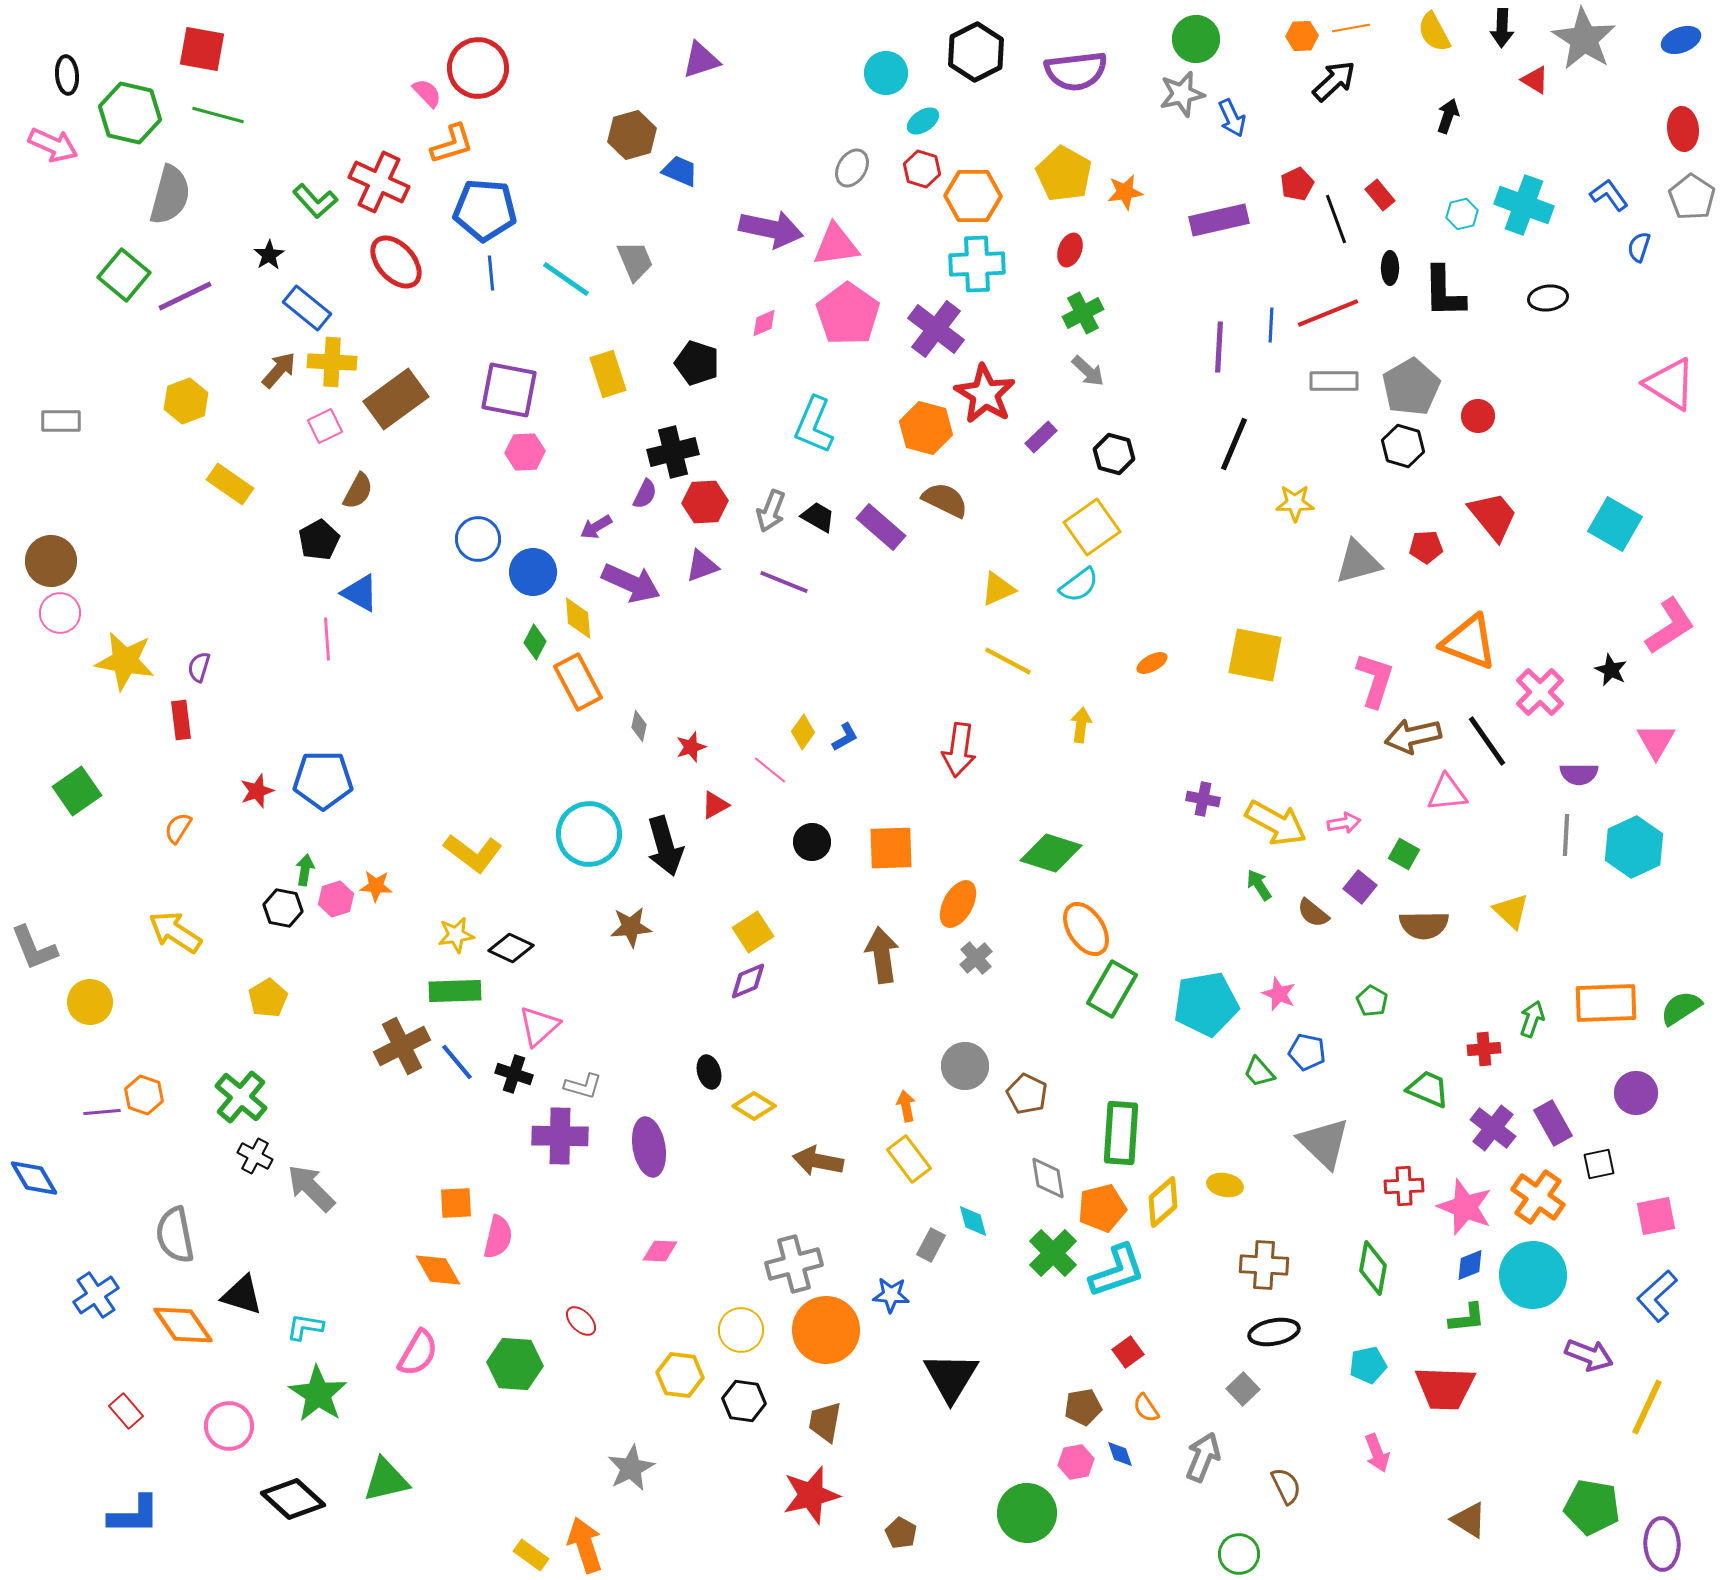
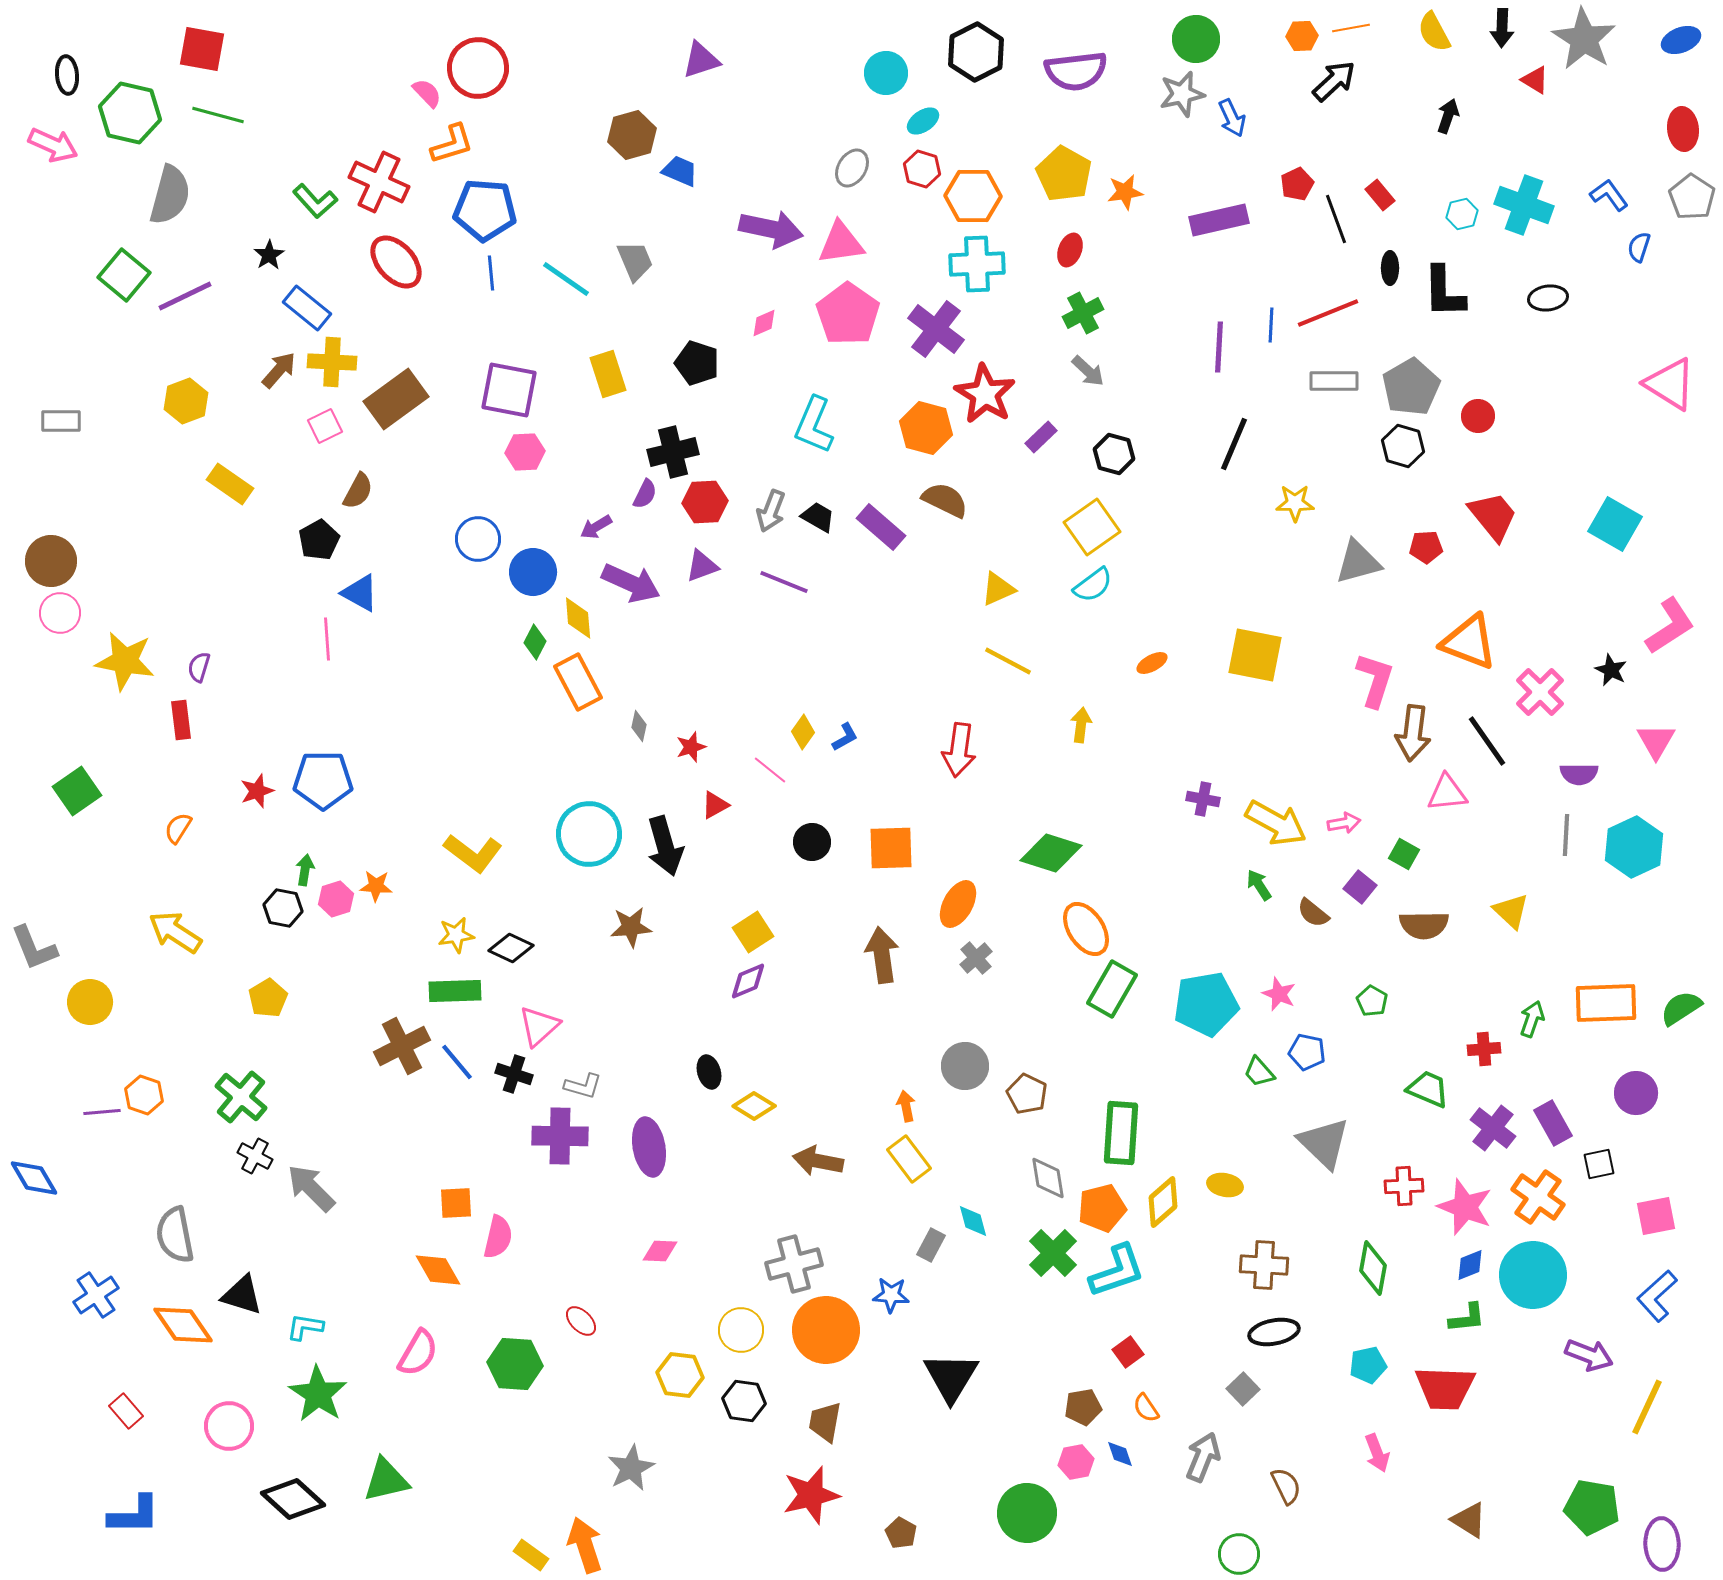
pink triangle at (836, 245): moved 5 px right, 2 px up
cyan semicircle at (1079, 585): moved 14 px right
brown arrow at (1413, 736): moved 3 px up; rotated 70 degrees counterclockwise
